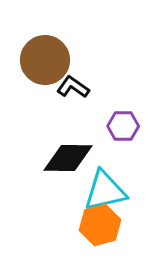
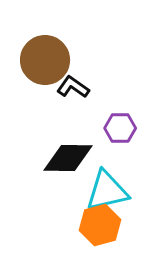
purple hexagon: moved 3 px left, 2 px down
cyan triangle: moved 2 px right
